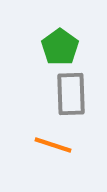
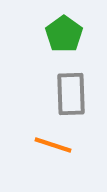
green pentagon: moved 4 px right, 13 px up
